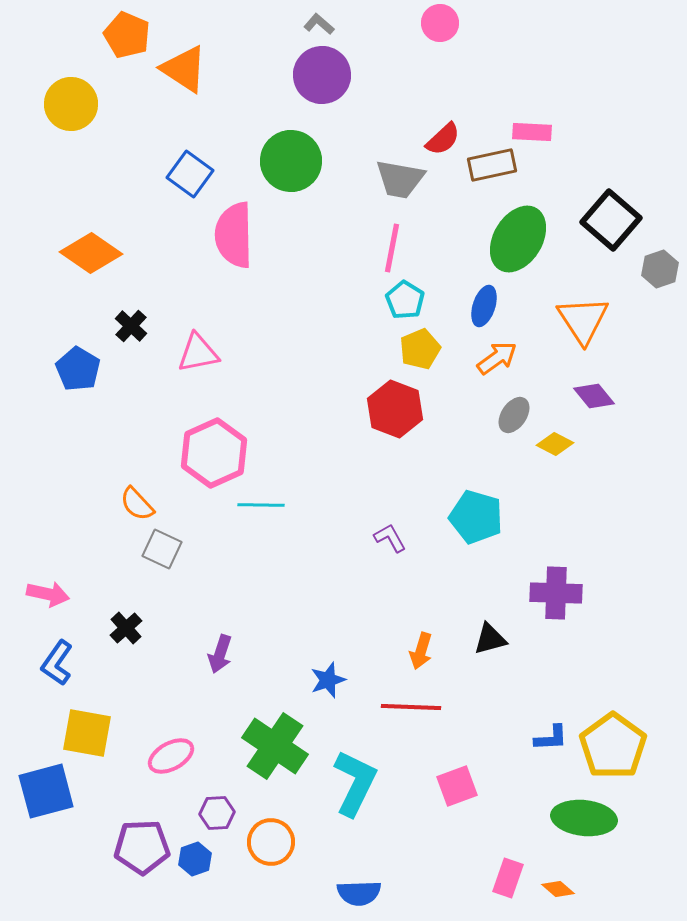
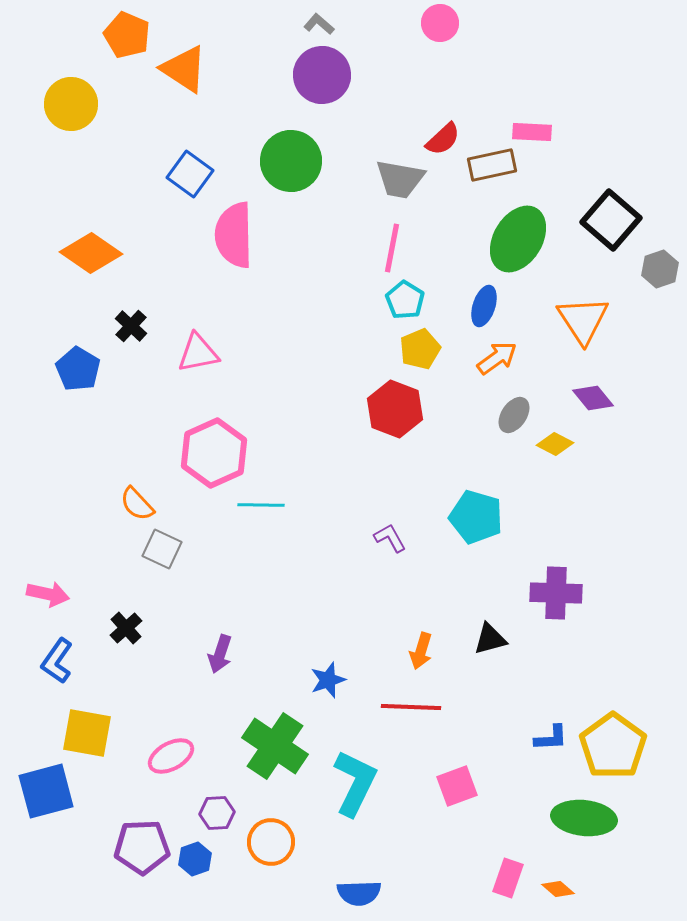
purple diamond at (594, 396): moved 1 px left, 2 px down
blue L-shape at (57, 663): moved 2 px up
